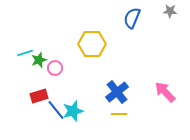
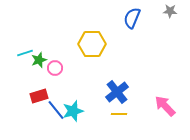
pink arrow: moved 14 px down
